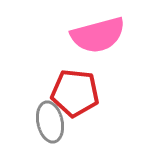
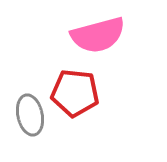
gray ellipse: moved 20 px left, 7 px up
